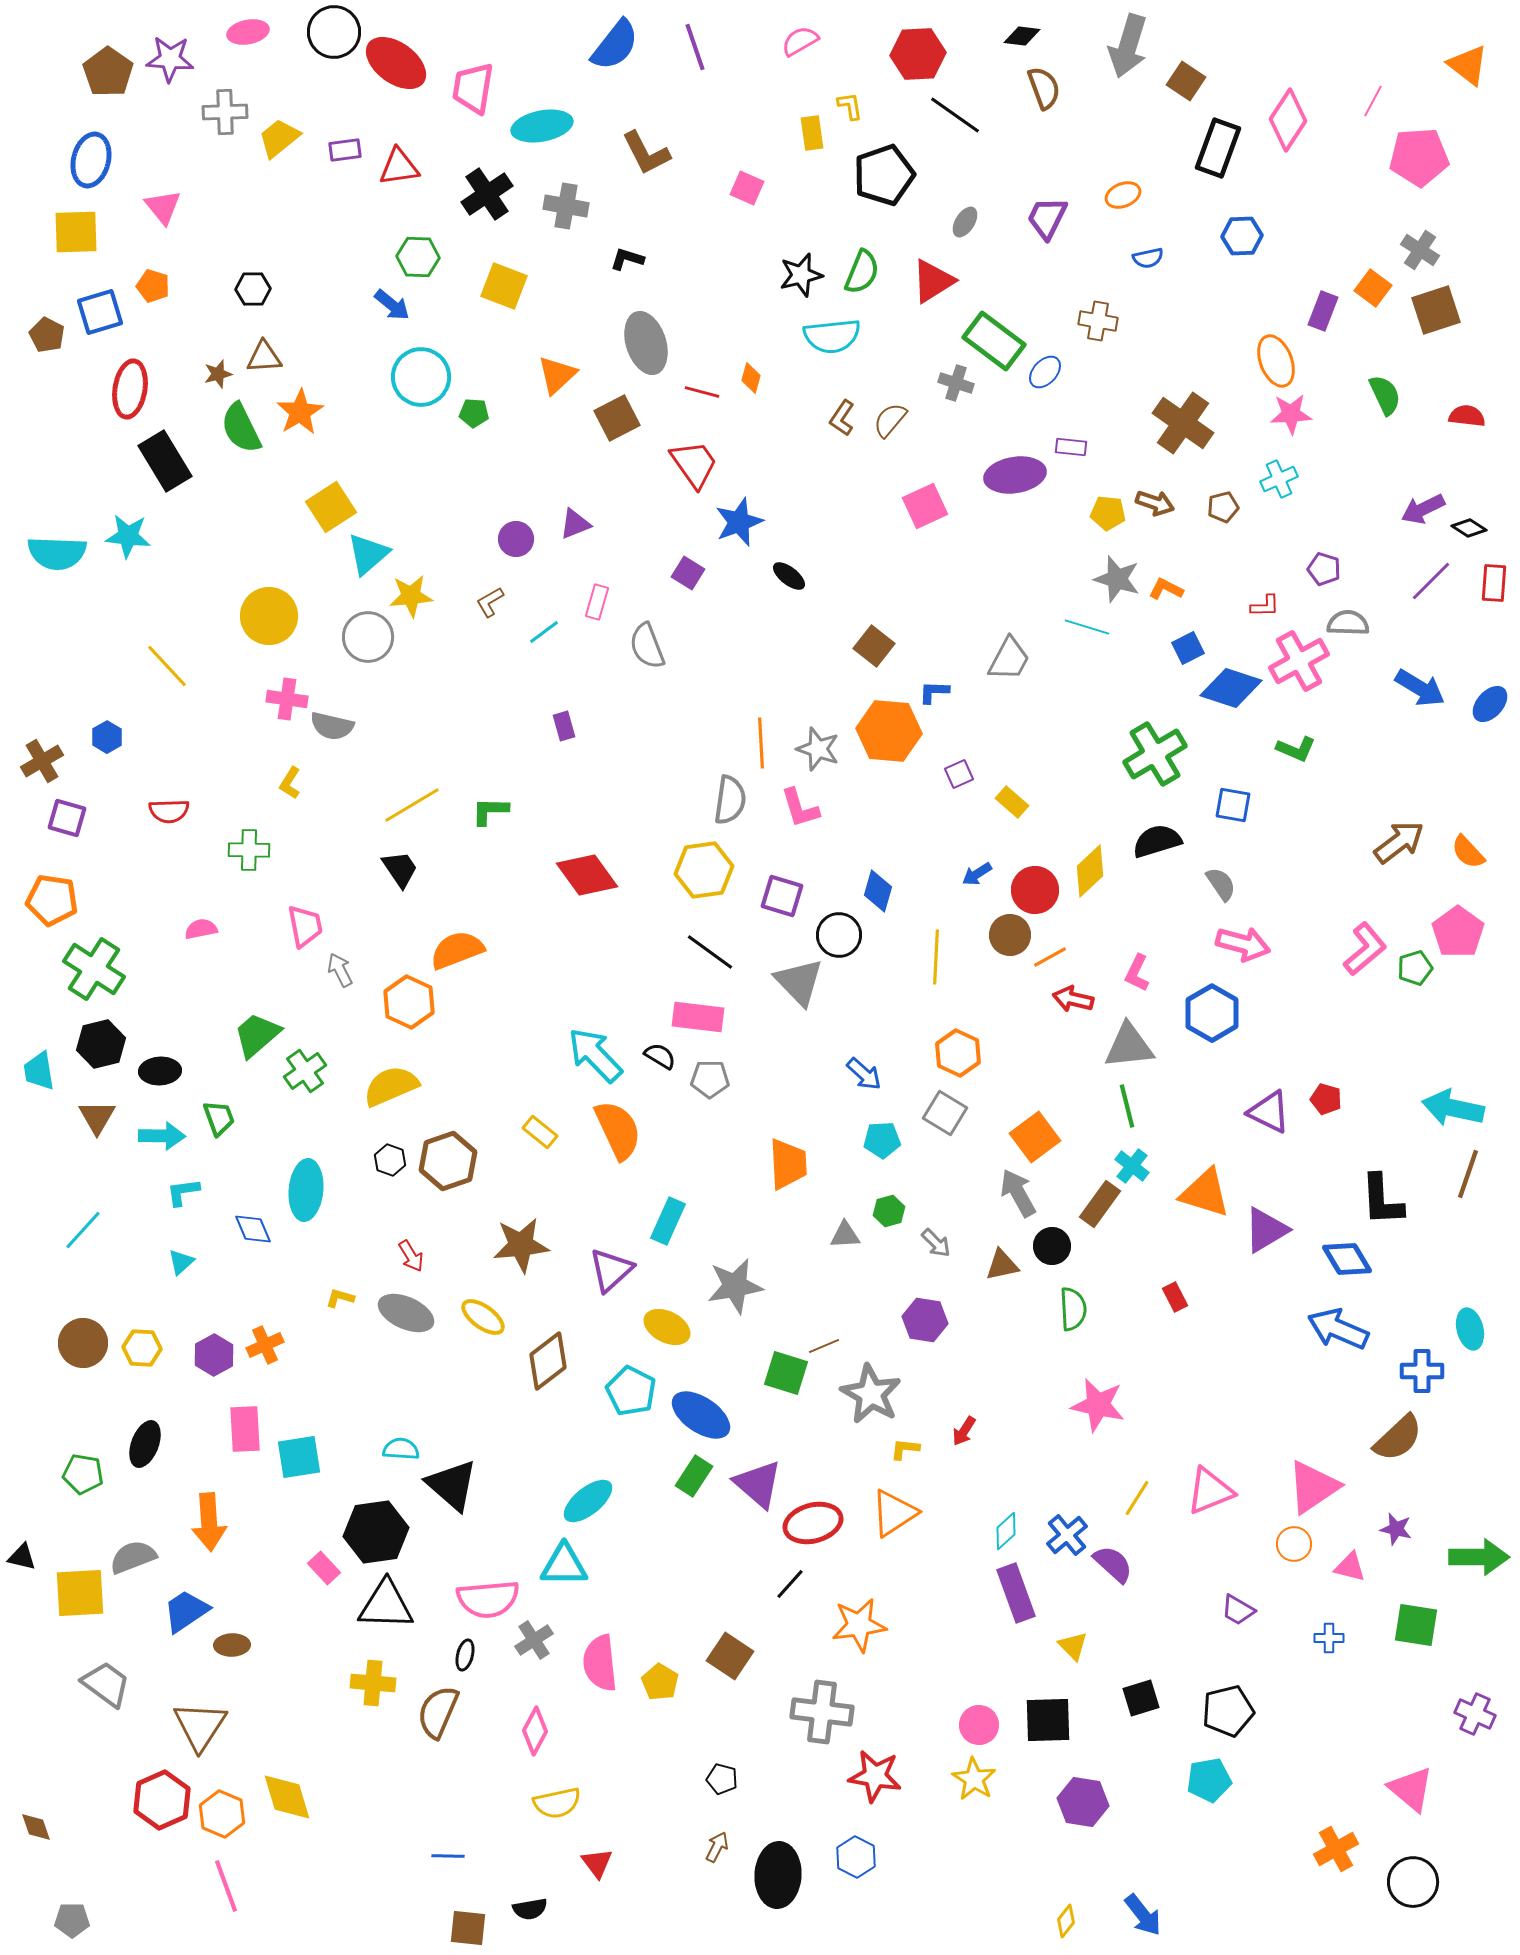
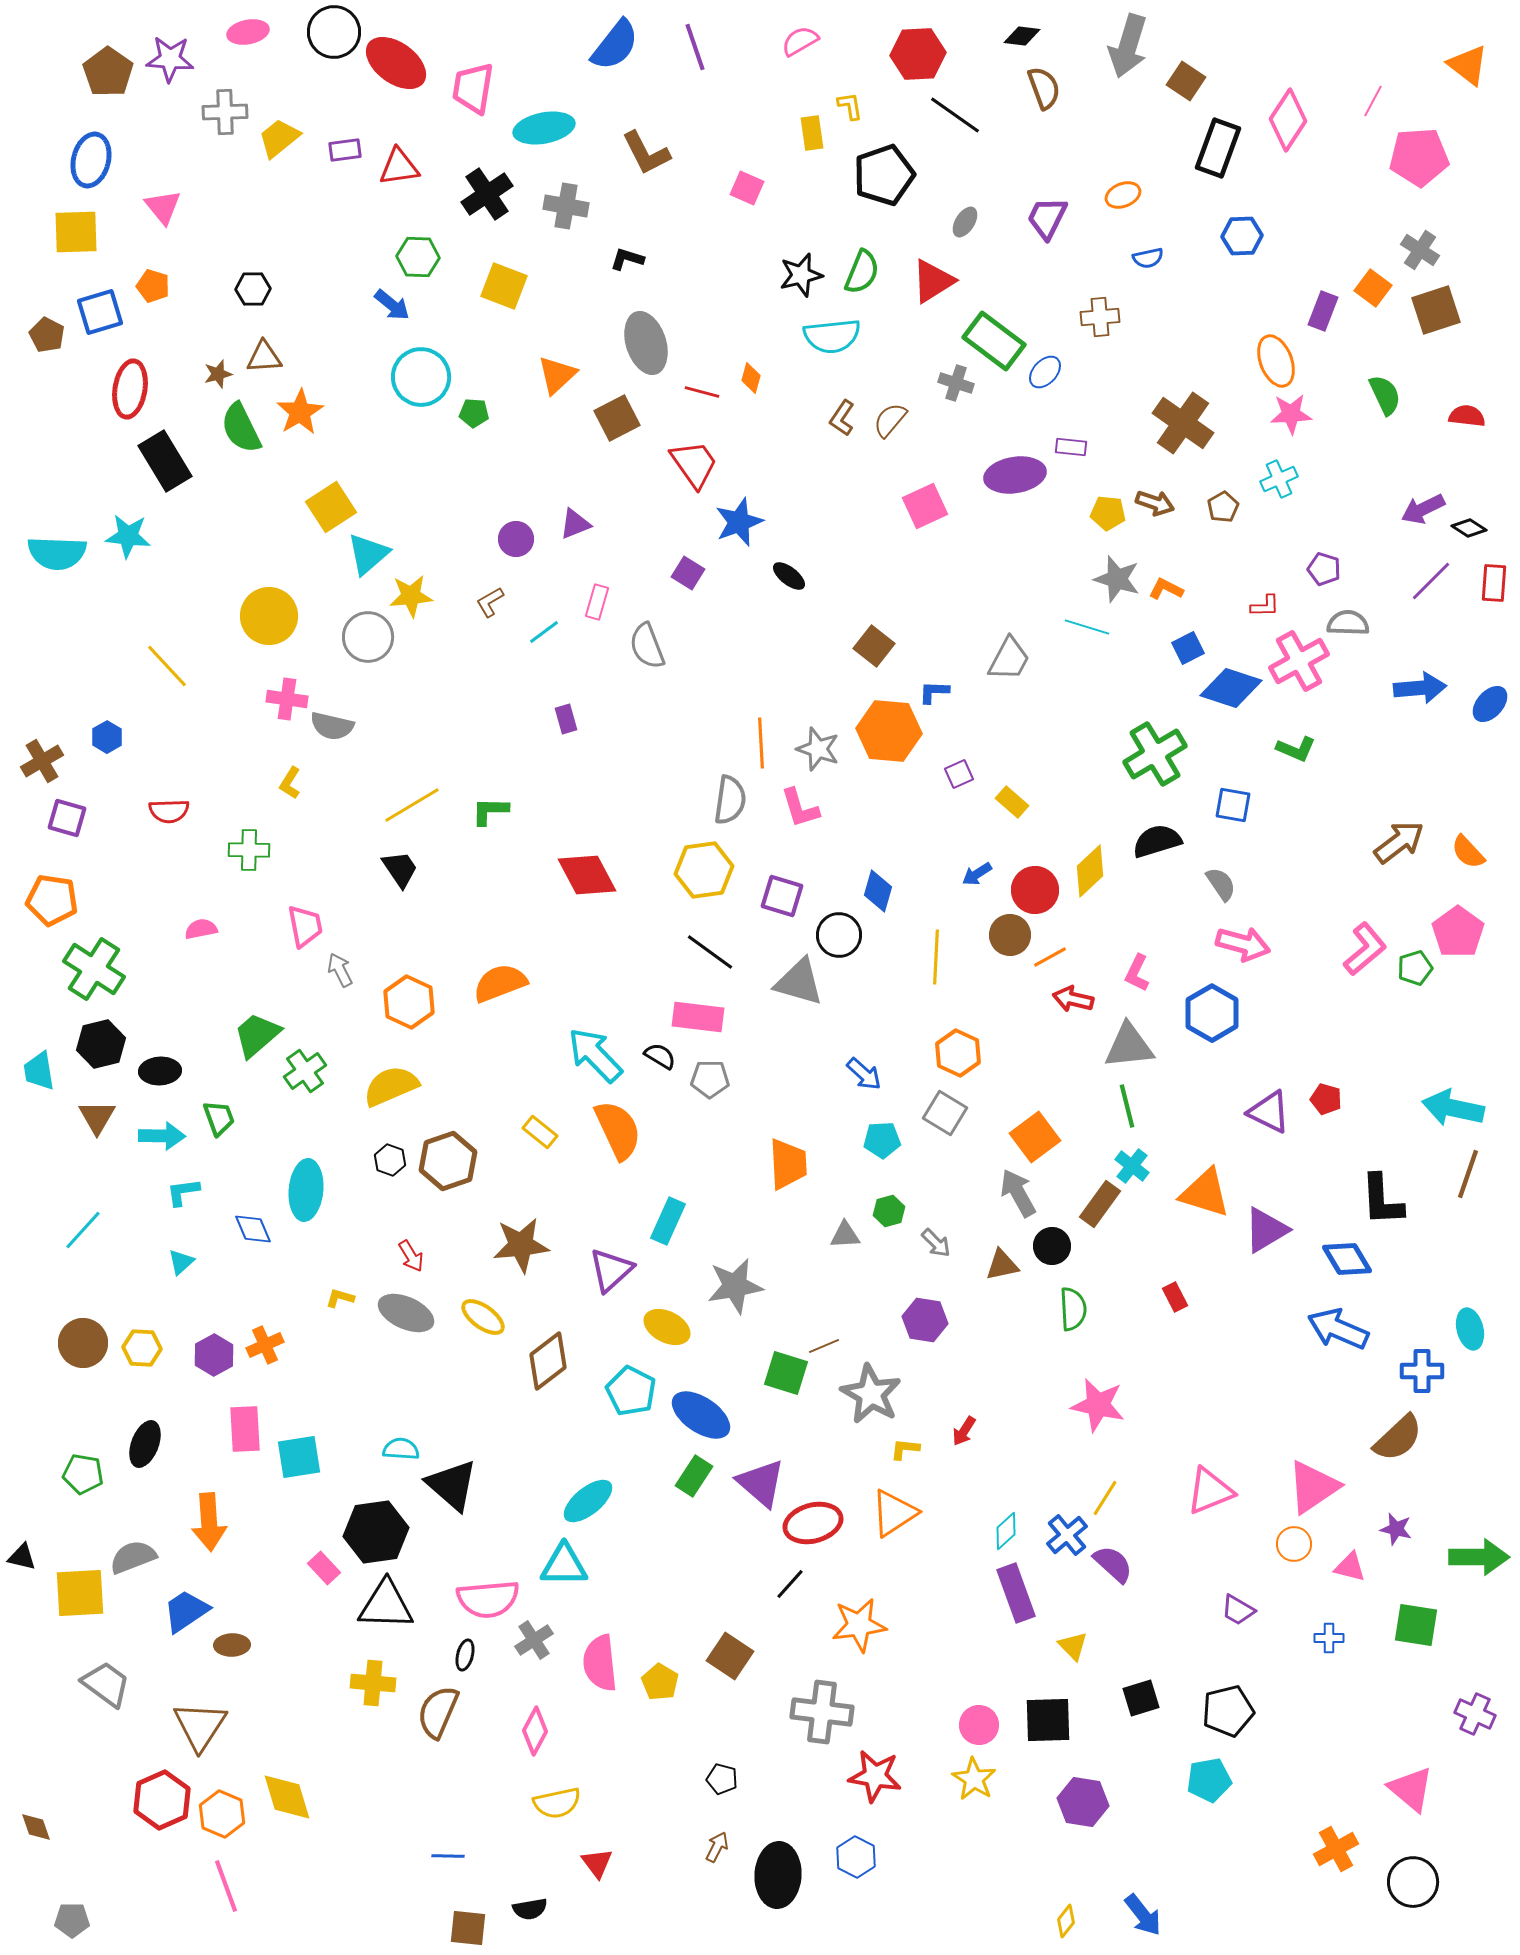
cyan ellipse at (542, 126): moved 2 px right, 2 px down
brown cross at (1098, 321): moved 2 px right, 4 px up; rotated 15 degrees counterclockwise
brown pentagon at (1223, 507): rotated 16 degrees counterclockwise
blue arrow at (1420, 688): rotated 36 degrees counterclockwise
purple rectangle at (564, 726): moved 2 px right, 7 px up
red diamond at (587, 875): rotated 8 degrees clockwise
orange semicircle at (457, 950): moved 43 px right, 33 px down
gray triangle at (799, 982): rotated 30 degrees counterclockwise
purple triangle at (758, 1484): moved 3 px right, 1 px up
yellow line at (1137, 1498): moved 32 px left
